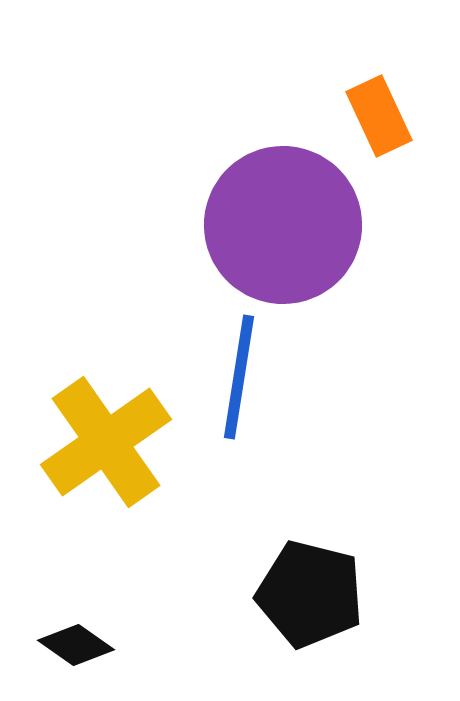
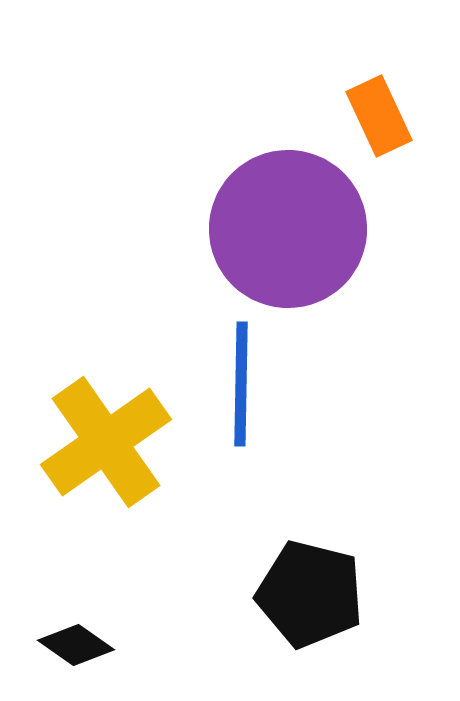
purple circle: moved 5 px right, 4 px down
blue line: moved 2 px right, 7 px down; rotated 8 degrees counterclockwise
